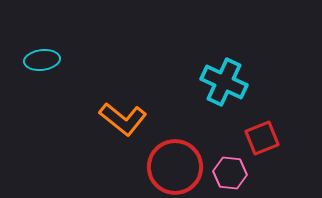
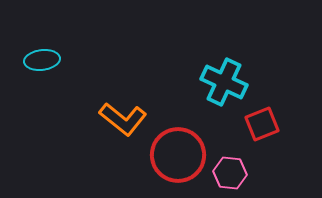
red square: moved 14 px up
red circle: moved 3 px right, 12 px up
